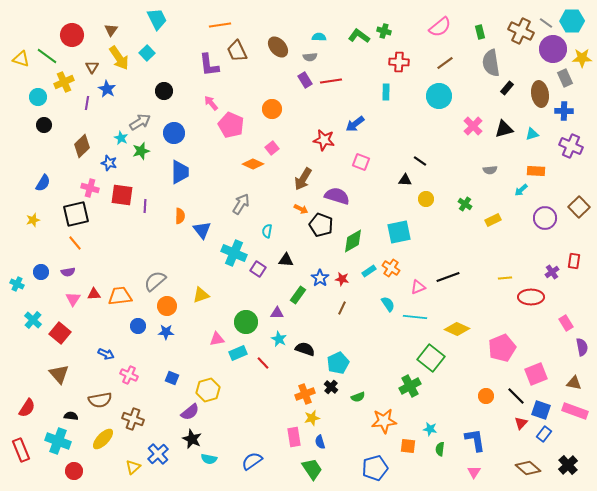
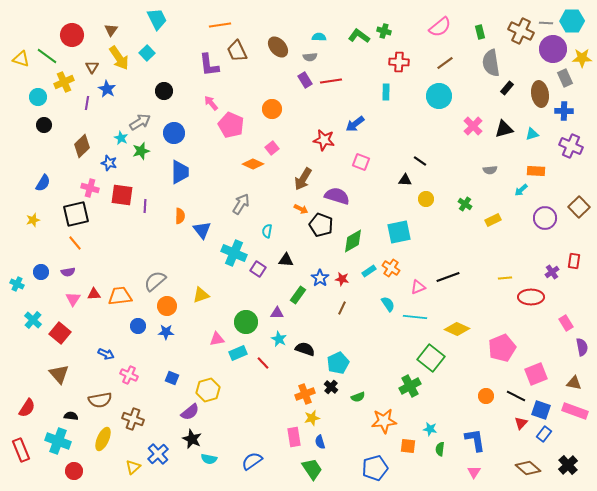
gray line at (546, 23): rotated 32 degrees counterclockwise
black line at (516, 396): rotated 18 degrees counterclockwise
yellow ellipse at (103, 439): rotated 20 degrees counterclockwise
